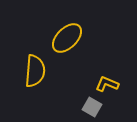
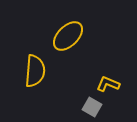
yellow ellipse: moved 1 px right, 2 px up
yellow L-shape: moved 1 px right
